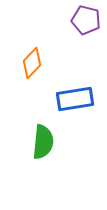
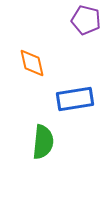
orange diamond: rotated 56 degrees counterclockwise
